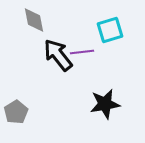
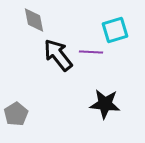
cyan square: moved 5 px right
purple line: moved 9 px right; rotated 10 degrees clockwise
black star: rotated 16 degrees clockwise
gray pentagon: moved 2 px down
